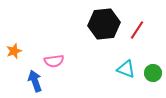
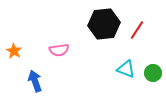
orange star: rotated 21 degrees counterclockwise
pink semicircle: moved 5 px right, 11 px up
